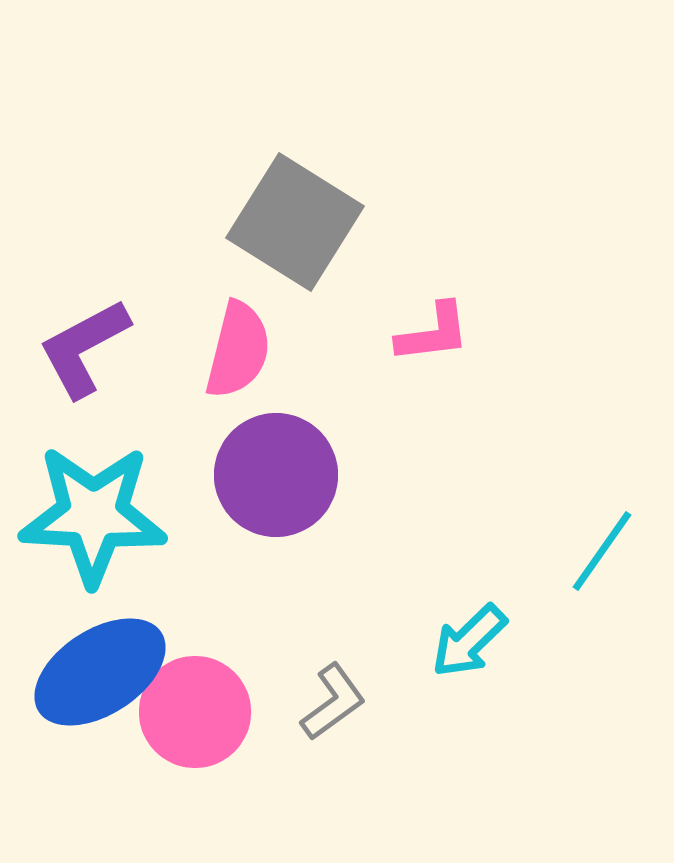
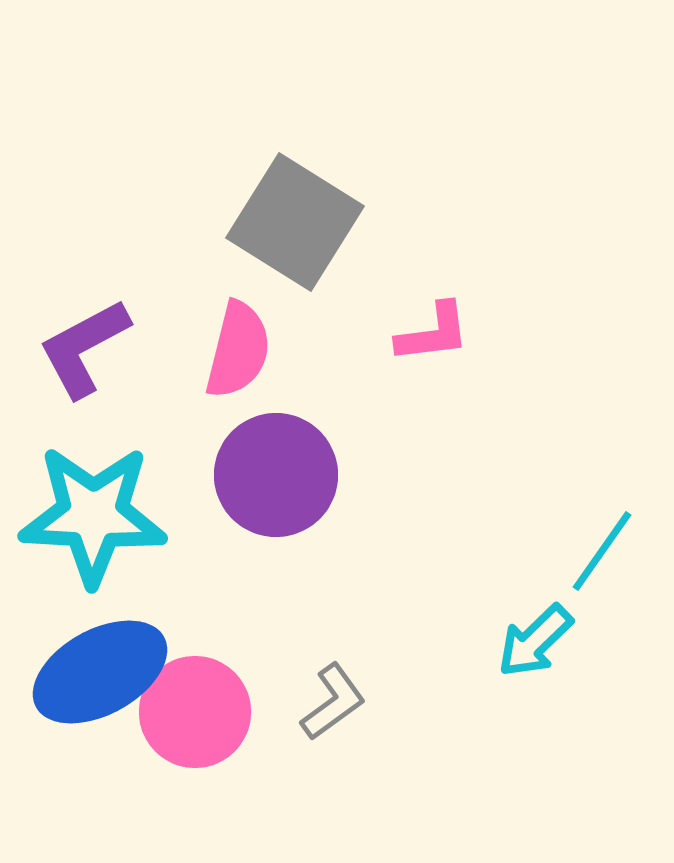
cyan arrow: moved 66 px right
blue ellipse: rotated 4 degrees clockwise
